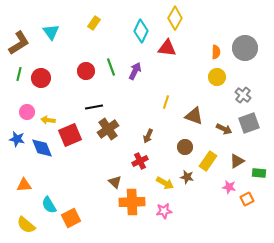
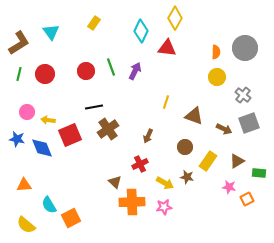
red circle at (41, 78): moved 4 px right, 4 px up
red cross at (140, 161): moved 3 px down
pink star at (164, 211): moved 4 px up
